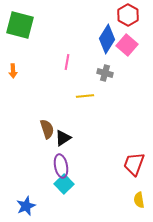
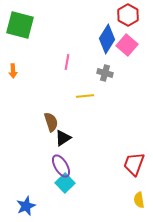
brown semicircle: moved 4 px right, 7 px up
purple ellipse: rotated 20 degrees counterclockwise
cyan square: moved 1 px right, 1 px up
